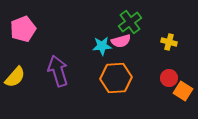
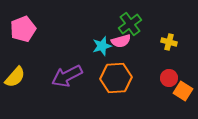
green cross: moved 2 px down
cyan star: rotated 12 degrees counterclockwise
purple arrow: moved 9 px right, 5 px down; rotated 100 degrees counterclockwise
